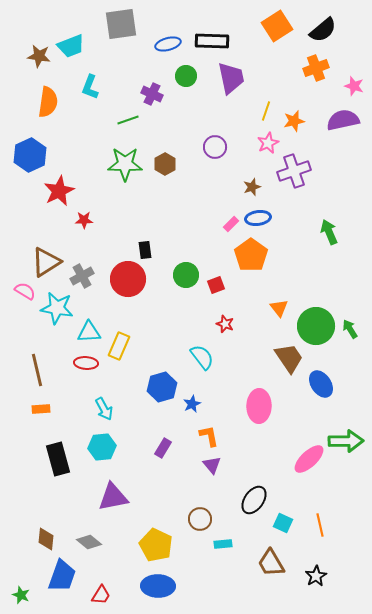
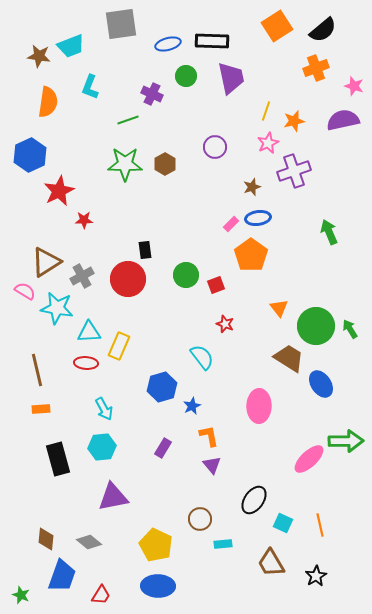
brown trapezoid at (289, 358): rotated 24 degrees counterclockwise
blue star at (192, 404): moved 2 px down
